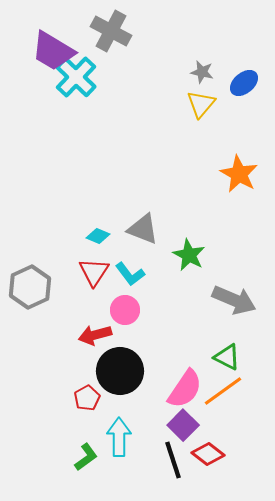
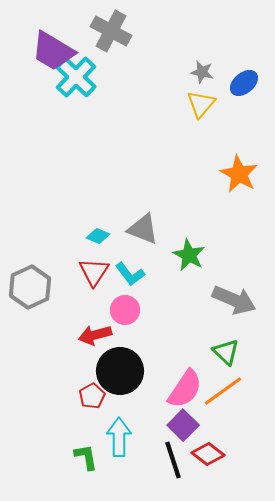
green triangle: moved 1 px left, 5 px up; rotated 16 degrees clockwise
red pentagon: moved 5 px right, 2 px up
green L-shape: rotated 64 degrees counterclockwise
